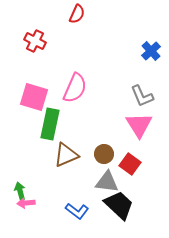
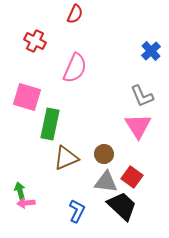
red semicircle: moved 2 px left
pink semicircle: moved 20 px up
pink square: moved 7 px left
pink triangle: moved 1 px left, 1 px down
brown triangle: moved 3 px down
red square: moved 2 px right, 13 px down
gray triangle: moved 1 px left
black trapezoid: moved 3 px right, 1 px down
blue L-shape: rotated 100 degrees counterclockwise
